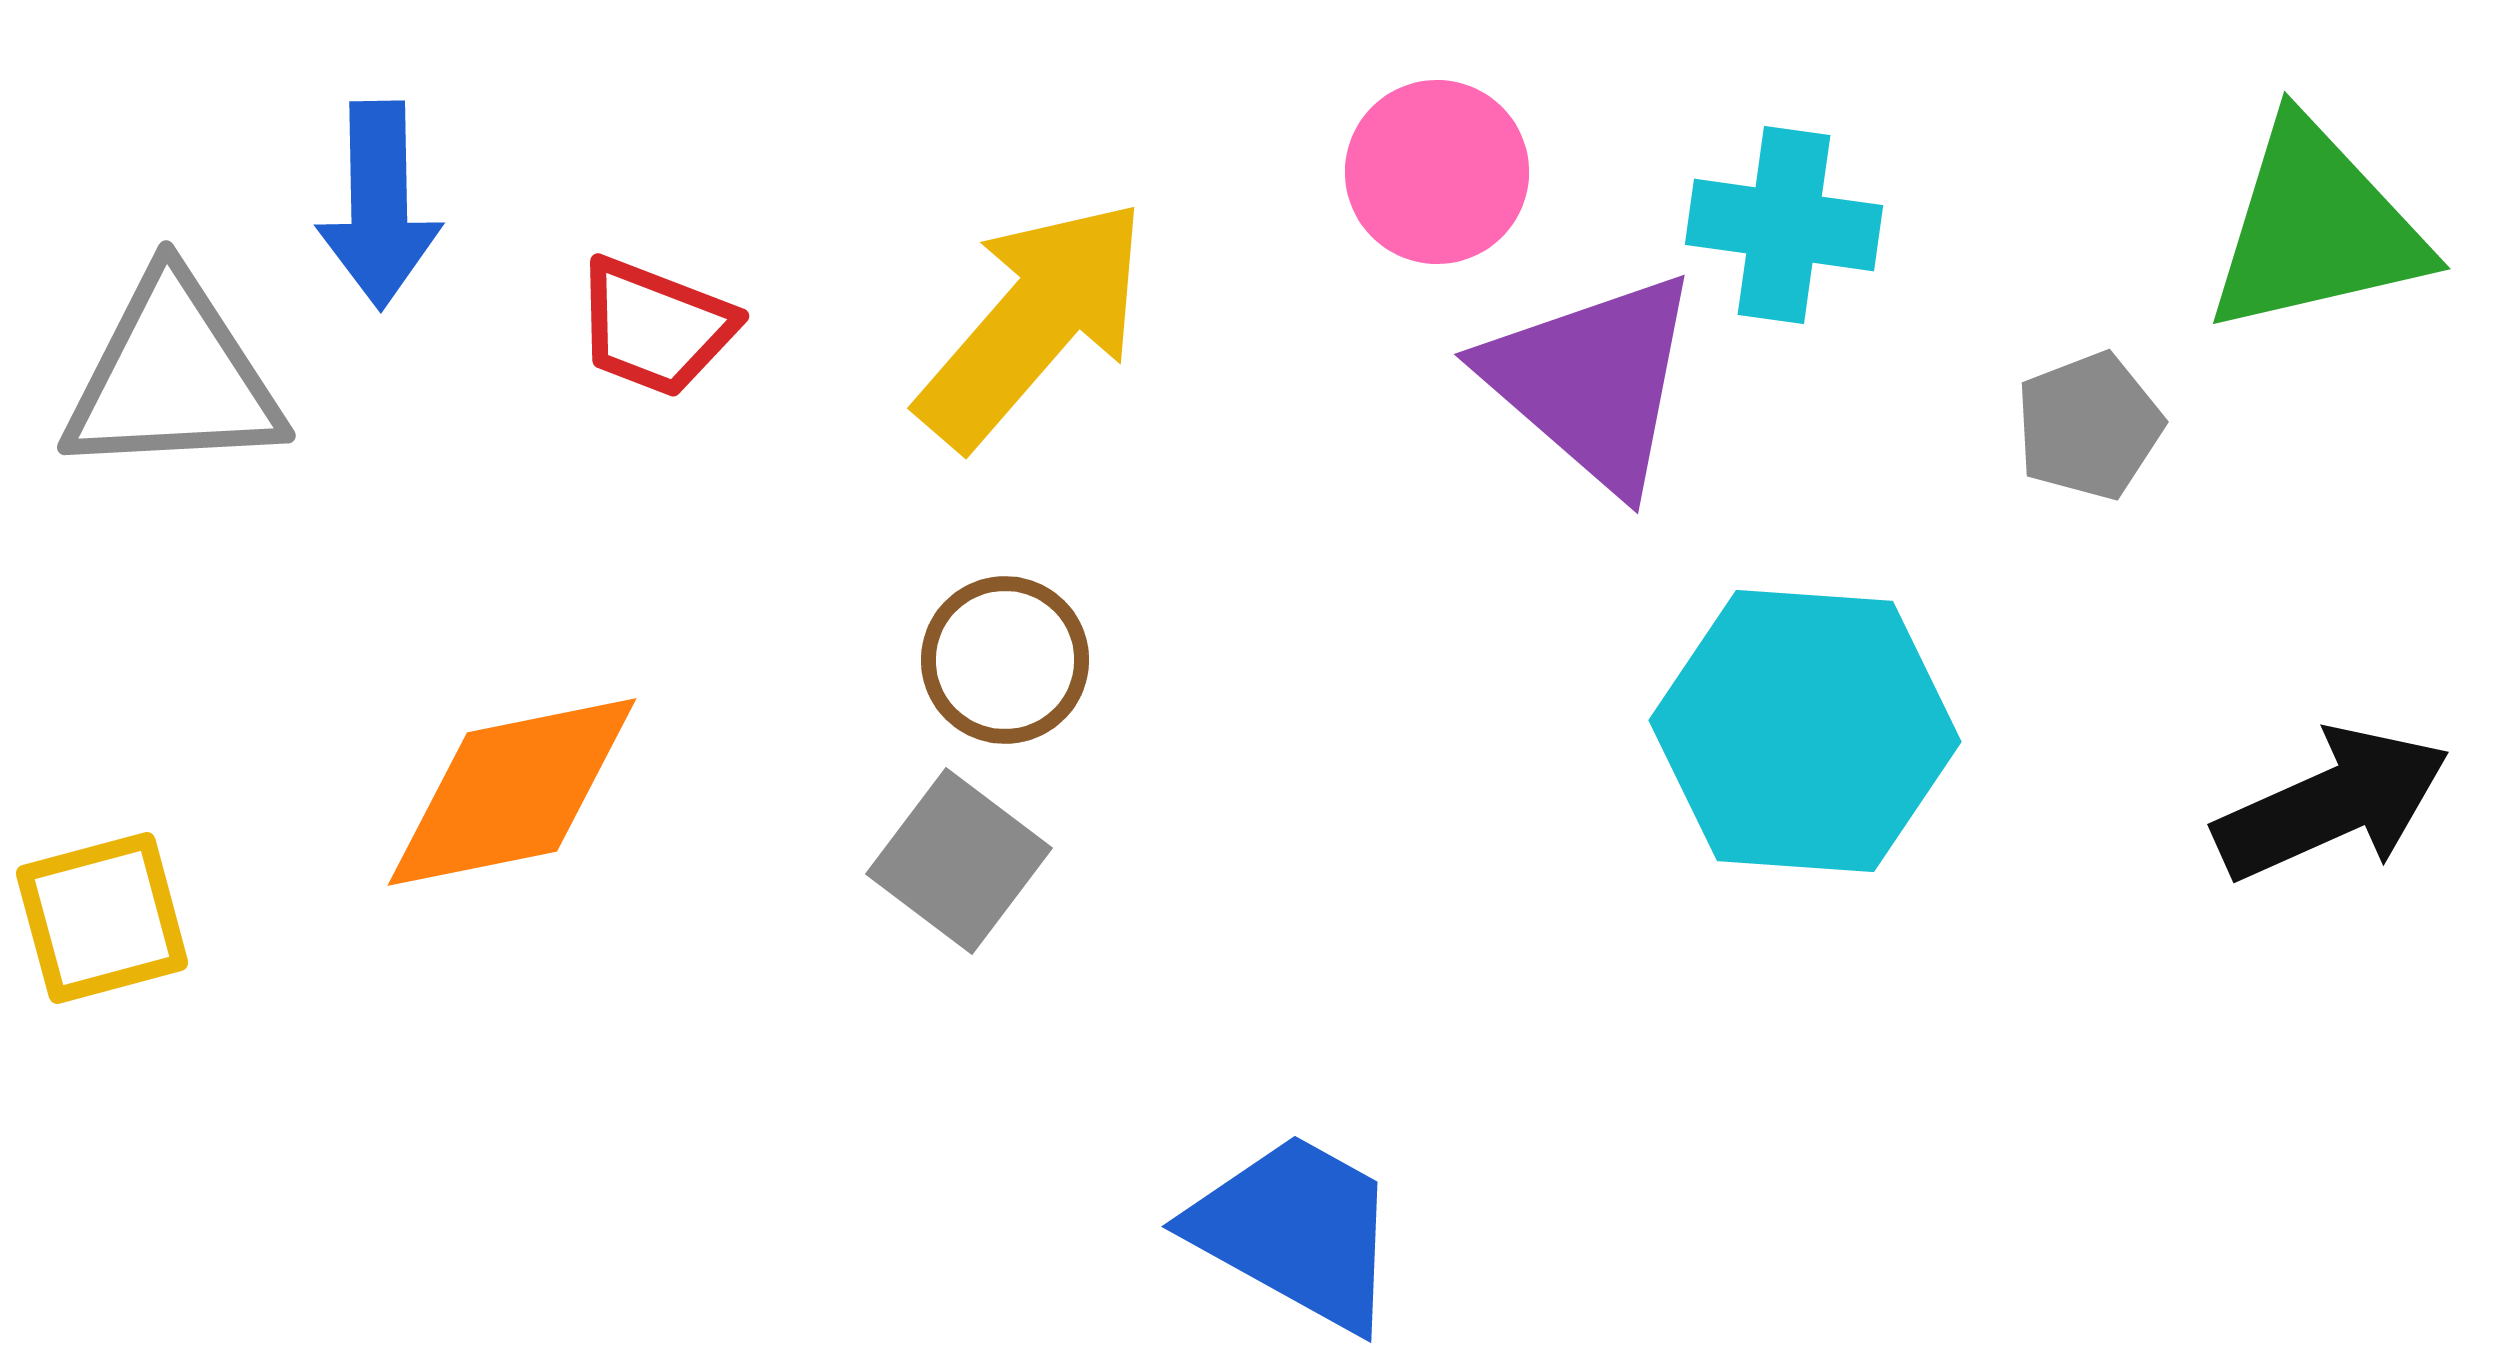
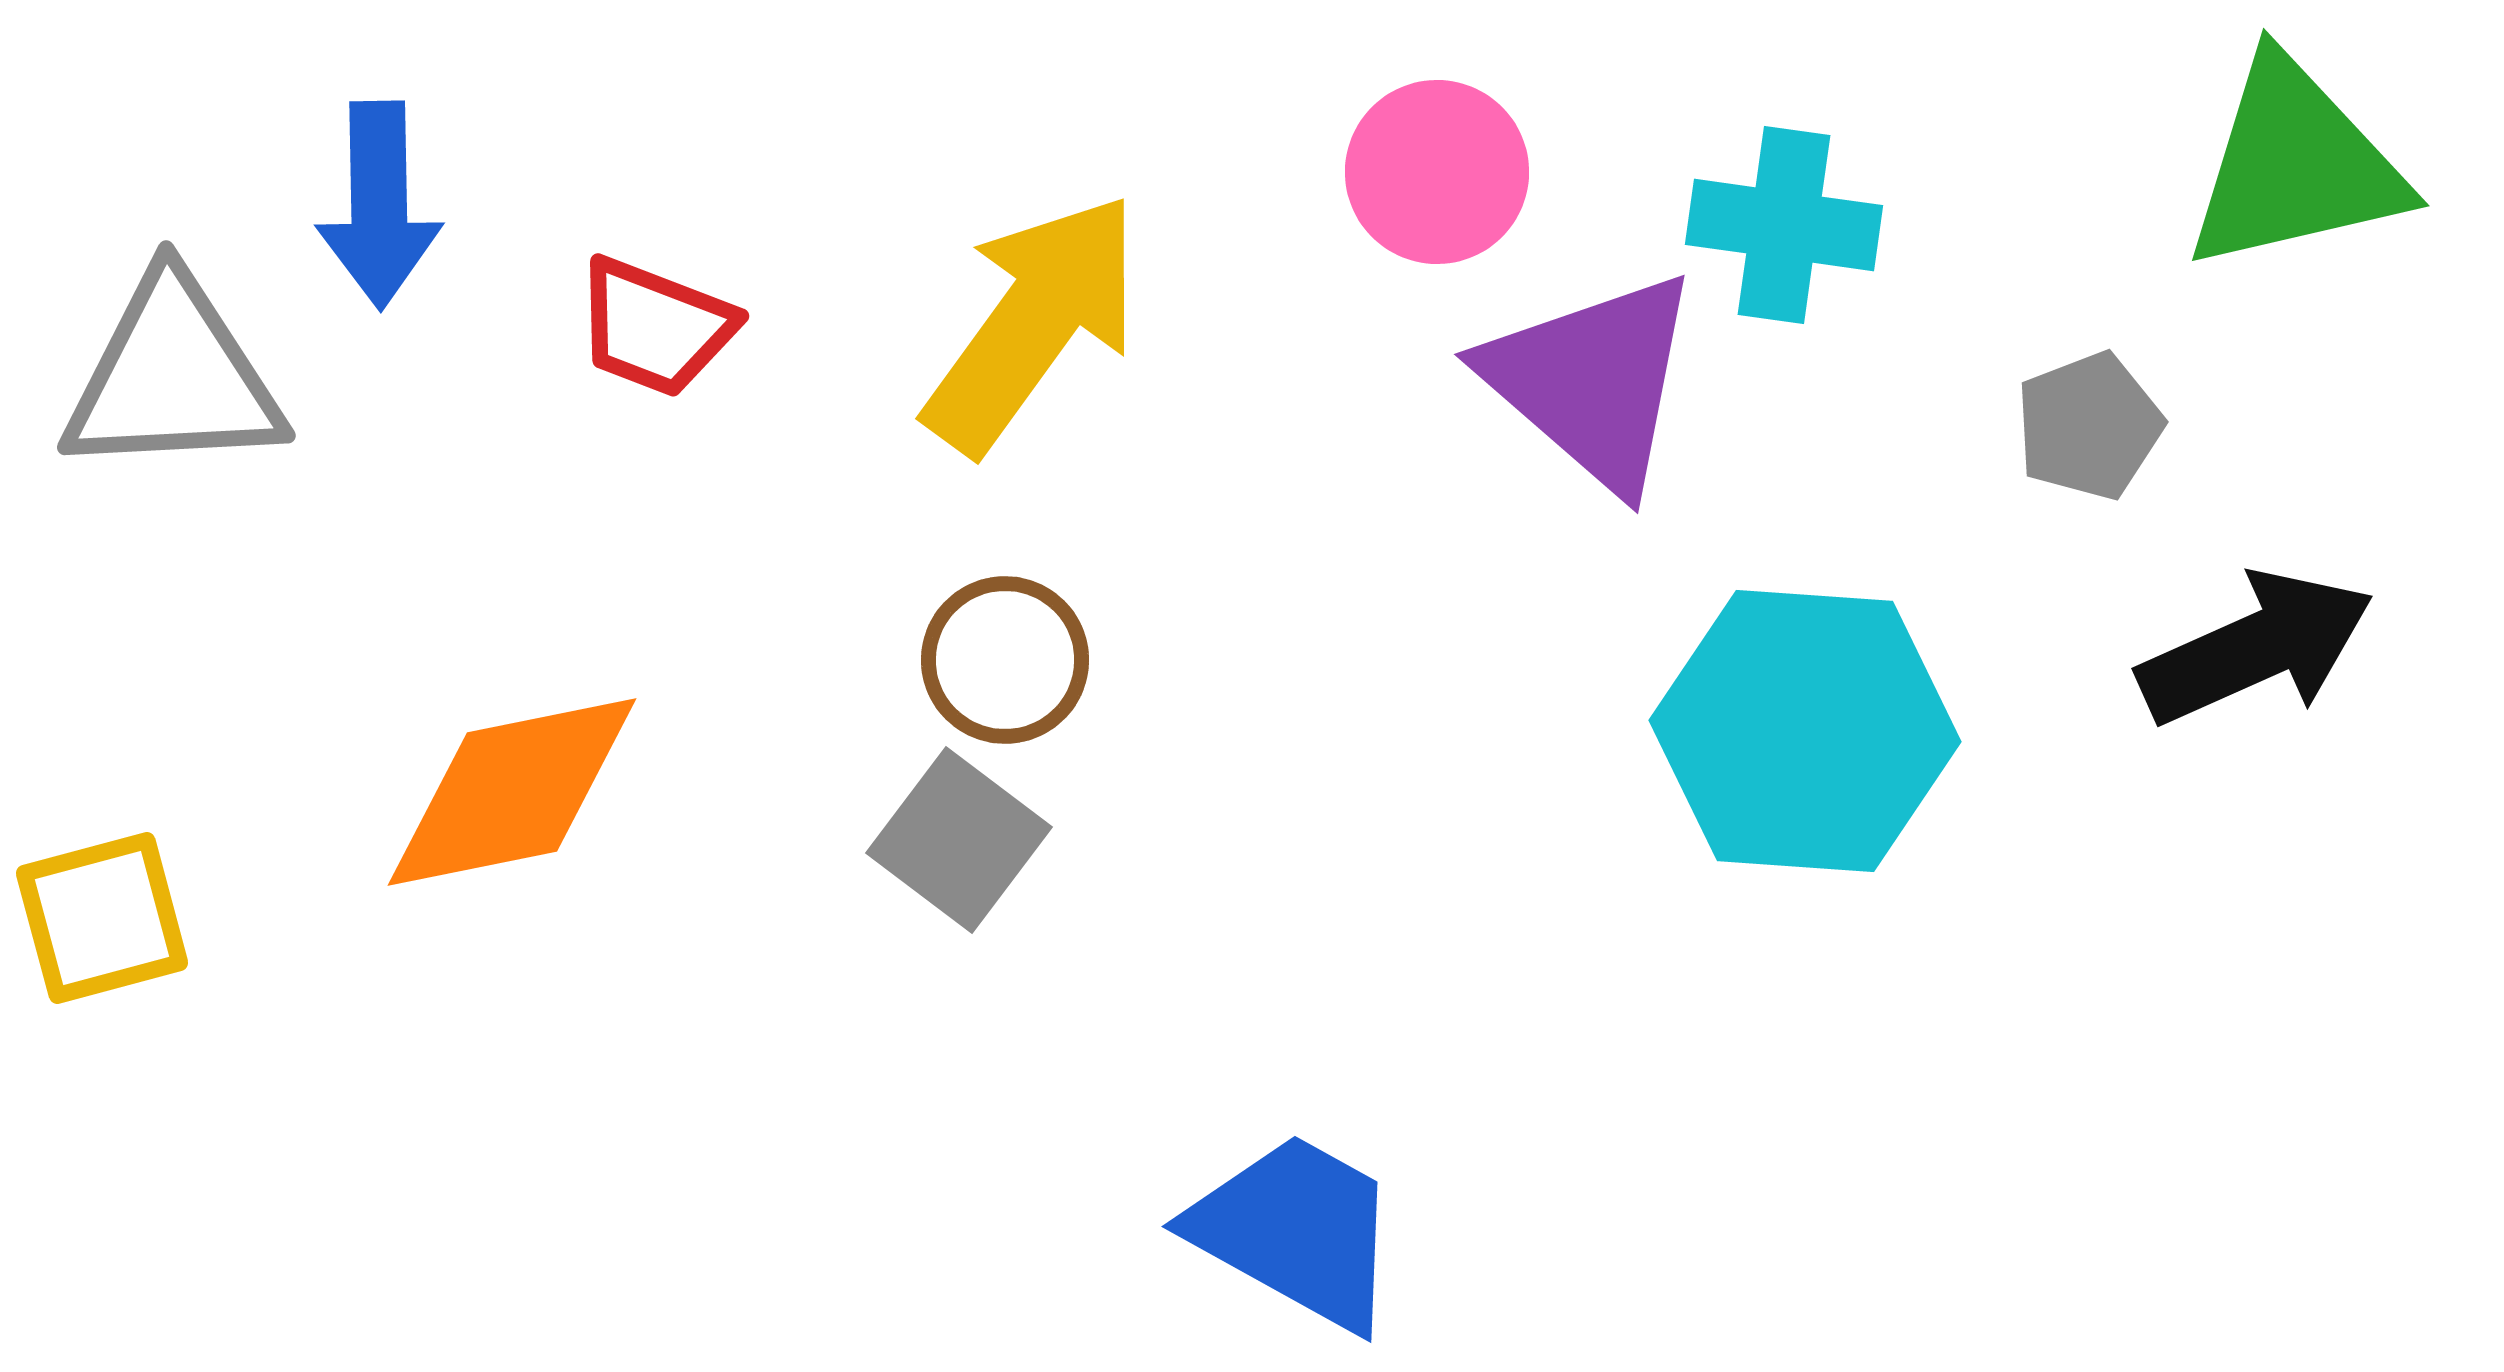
green triangle: moved 21 px left, 63 px up
yellow arrow: rotated 5 degrees counterclockwise
black arrow: moved 76 px left, 156 px up
gray square: moved 21 px up
